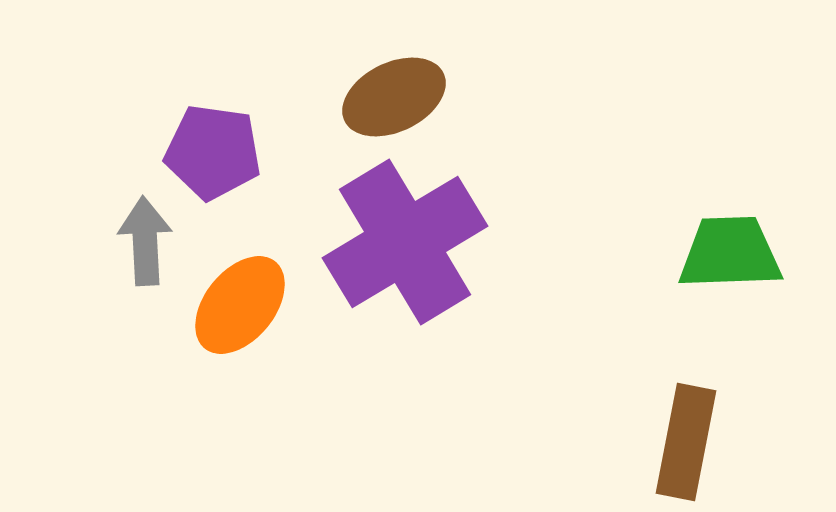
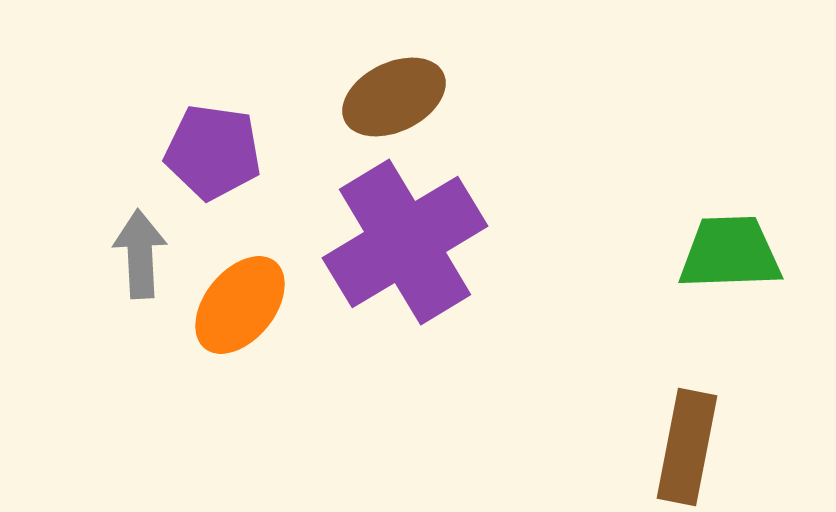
gray arrow: moved 5 px left, 13 px down
brown rectangle: moved 1 px right, 5 px down
